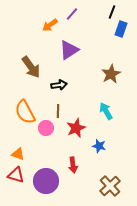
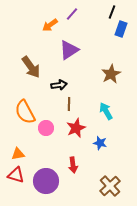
brown line: moved 11 px right, 7 px up
blue star: moved 1 px right, 3 px up
orange triangle: rotated 32 degrees counterclockwise
